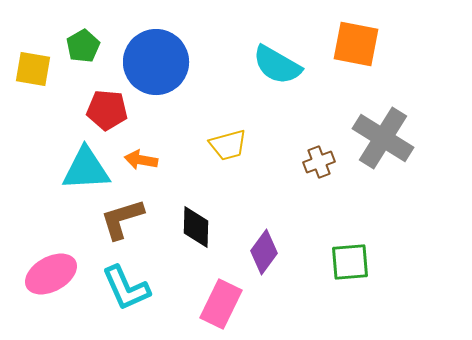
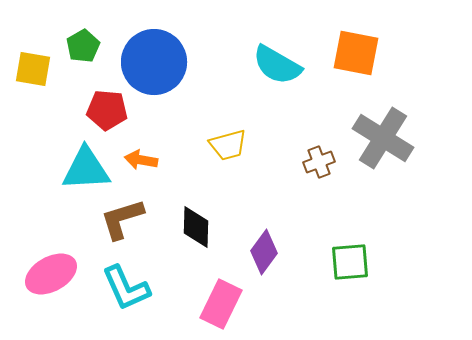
orange square: moved 9 px down
blue circle: moved 2 px left
